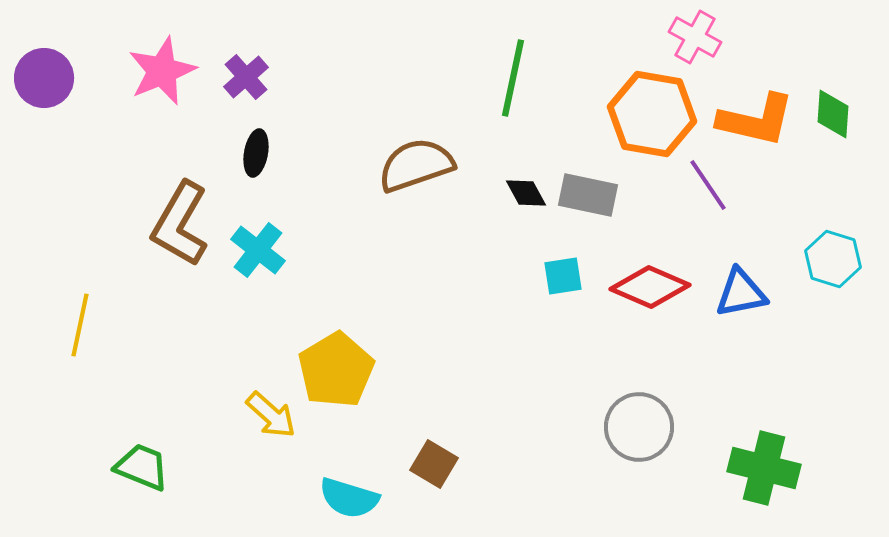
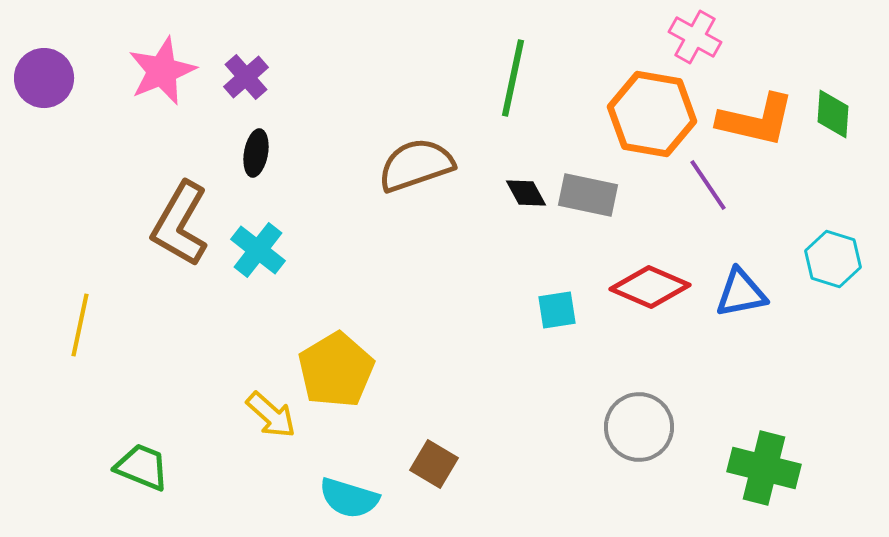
cyan square: moved 6 px left, 34 px down
